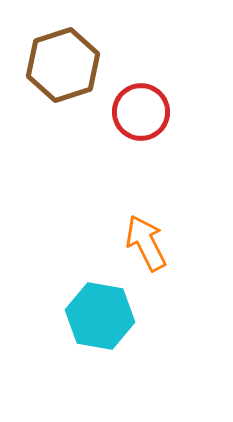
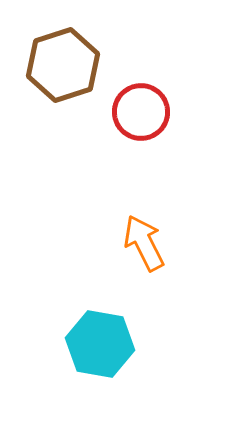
orange arrow: moved 2 px left
cyan hexagon: moved 28 px down
